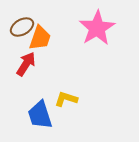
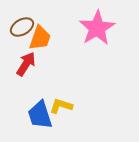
yellow L-shape: moved 5 px left, 7 px down
